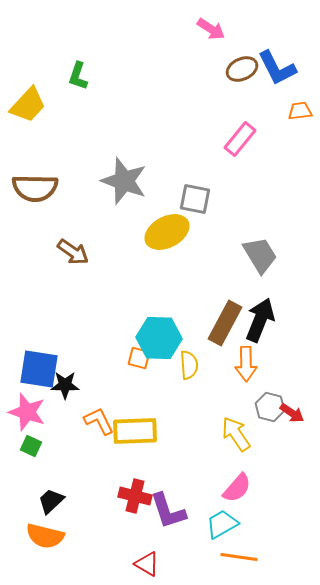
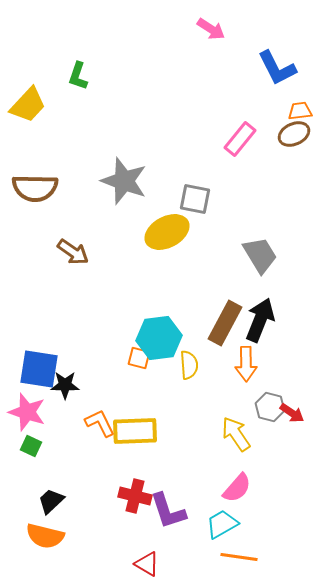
brown ellipse: moved 52 px right, 65 px down
cyan hexagon: rotated 9 degrees counterclockwise
orange L-shape: moved 1 px right, 2 px down
